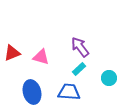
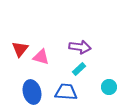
purple arrow: rotated 135 degrees clockwise
red triangle: moved 8 px right, 4 px up; rotated 30 degrees counterclockwise
cyan circle: moved 9 px down
blue trapezoid: moved 3 px left
